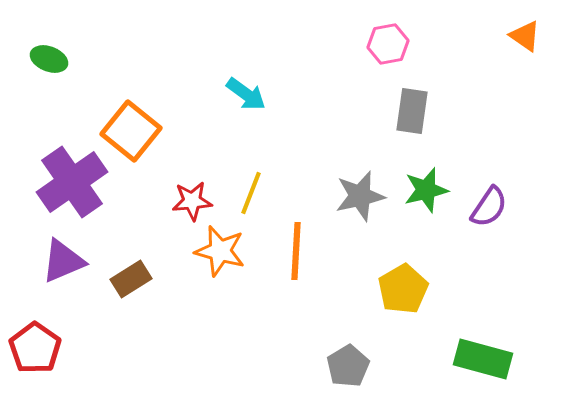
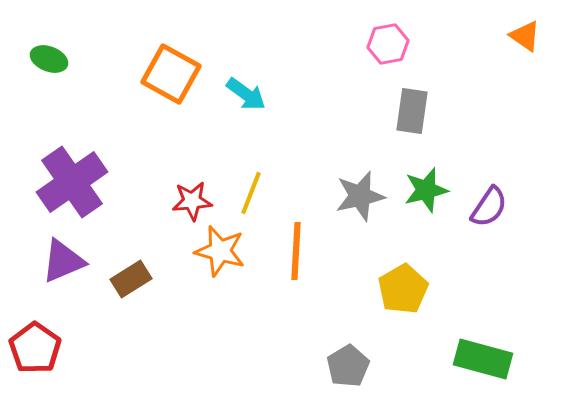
orange square: moved 40 px right, 57 px up; rotated 10 degrees counterclockwise
